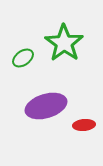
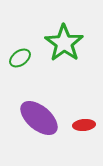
green ellipse: moved 3 px left
purple ellipse: moved 7 px left, 12 px down; rotated 57 degrees clockwise
